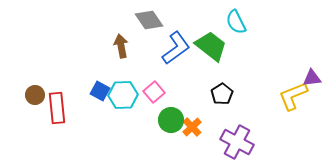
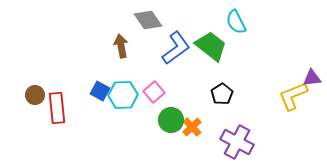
gray diamond: moved 1 px left
